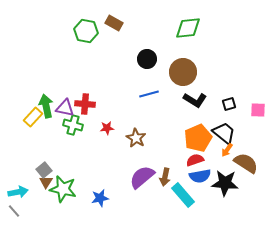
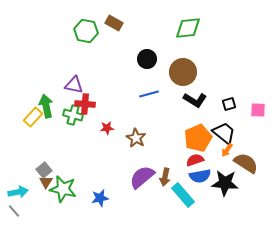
purple triangle: moved 9 px right, 23 px up
green cross: moved 10 px up
